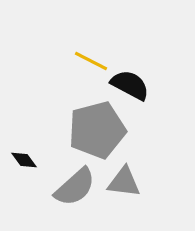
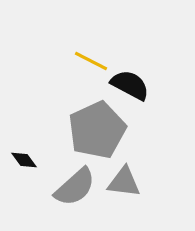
gray pentagon: rotated 10 degrees counterclockwise
